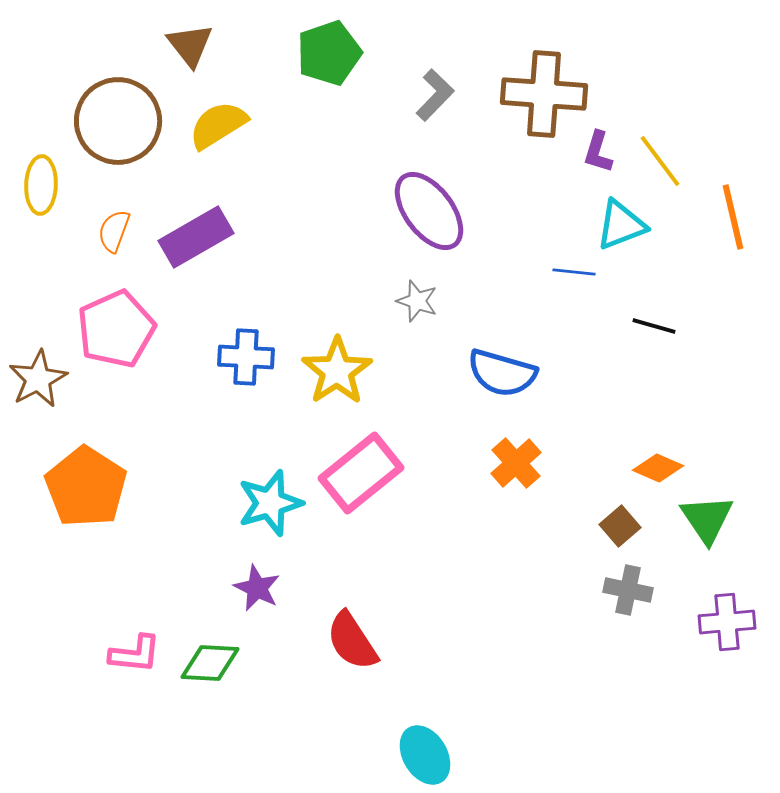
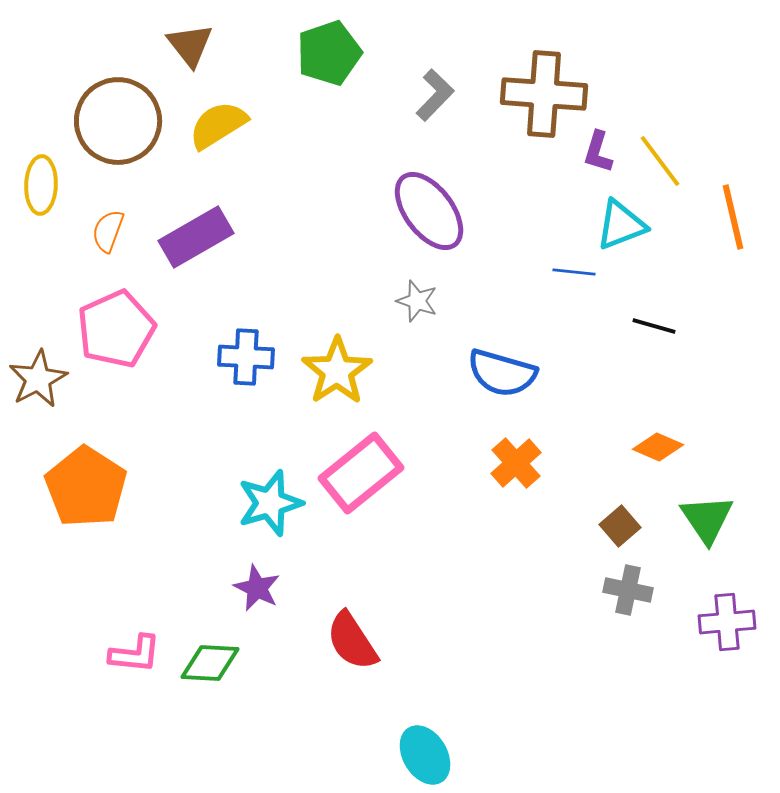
orange semicircle: moved 6 px left
orange diamond: moved 21 px up
